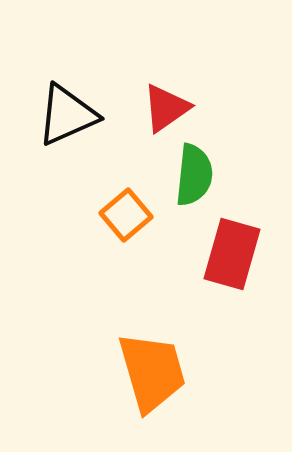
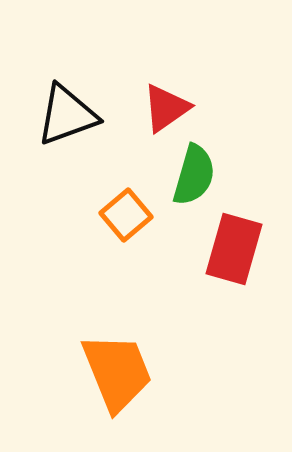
black triangle: rotated 4 degrees clockwise
green semicircle: rotated 10 degrees clockwise
red rectangle: moved 2 px right, 5 px up
orange trapezoid: moved 35 px left; rotated 6 degrees counterclockwise
